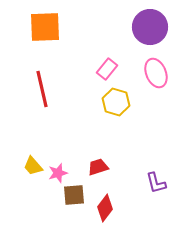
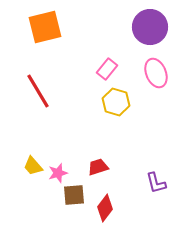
orange square: rotated 12 degrees counterclockwise
red line: moved 4 px left, 2 px down; rotated 18 degrees counterclockwise
